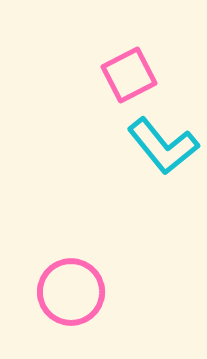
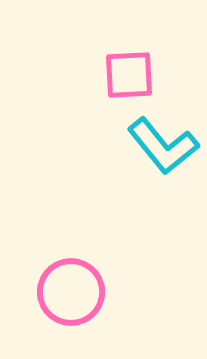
pink square: rotated 24 degrees clockwise
